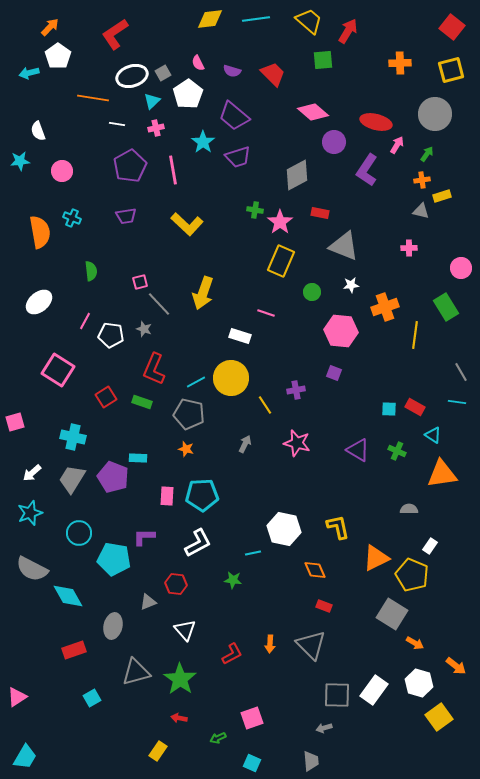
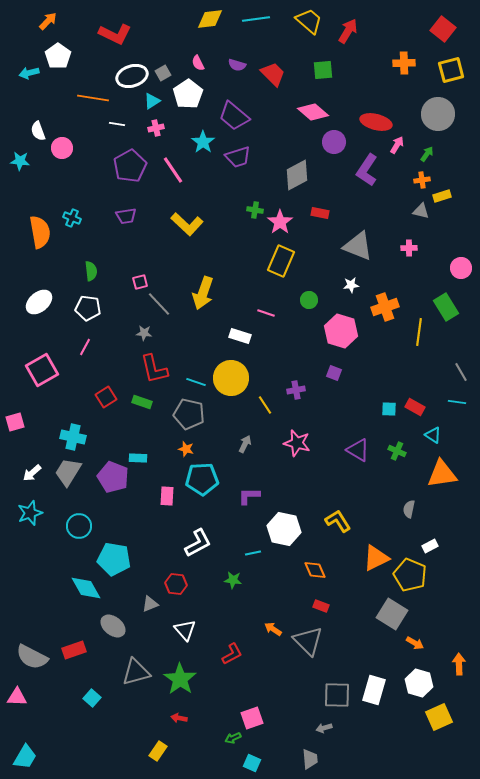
orange arrow at (50, 27): moved 2 px left, 6 px up
red square at (452, 27): moved 9 px left, 2 px down
red L-shape at (115, 34): rotated 120 degrees counterclockwise
green square at (323, 60): moved 10 px down
orange cross at (400, 63): moved 4 px right
purple semicircle at (232, 71): moved 5 px right, 6 px up
cyan triangle at (152, 101): rotated 12 degrees clockwise
gray circle at (435, 114): moved 3 px right
cyan star at (20, 161): rotated 12 degrees clockwise
pink line at (173, 170): rotated 24 degrees counterclockwise
pink circle at (62, 171): moved 23 px up
gray triangle at (344, 246): moved 14 px right
green circle at (312, 292): moved 3 px left, 8 px down
pink line at (85, 321): moved 26 px down
gray star at (144, 329): moved 4 px down; rotated 14 degrees counterclockwise
pink hexagon at (341, 331): rotated 12 degrees clockwise
white pentagon at (111, 335): moved 23 px left, 27 px up
yellow line at (415, 335): moved 4 px right, 3 px up
red L-shape at (154, 369): rotated 36 degrees counterclockwise
pink square at (58, 370): moved 16 px left; rotated 28 degrees clockwise
cyan line at (196, 382): rotated 48 degrees clockwise
gray trapezoid at (72, 479): moved 4 px left, 7 px up
cyan pentagon at (202, 495): moved 16 px up
gray semicircle at (409, 509): rotated 78 degrees counterclockwise
yellow L-shape at (338, 527): moved 6 px up; rotated 20 degrees counterclockwise
cyan circle at (79, 533): moved 7 px up
purple L-shape at (144, 537): moved 105 px right, 41 px up
white rectangle at (430, 546): rotated 28 degrees clockwise
gray semicircle at (32, 569): moved 88 px down
yellow pentagon at (412, 575): moved 2 px left
cyan diamond at (68, 596): moved 18 px right, 8 px up
gray triangle at (148, 602): moved 2 px right, 2 px down
red rectangle at (324, 606): moved 3 px left
gray ellipse at (113, 626): rotated 65 degrees counterclockwise
orange arrow at (270, 644): moved 3 px right, 15 px up; rotated 120 degrees clockwise
gray triangle at (311, 645): moved 3 px left, 4 px up
orange arrow at (456, 666): moved 3 px right, 2 px up; rotated 130 degrees counterclockwise
white rectangle at (374, 690): rotated 20 degrees counterclockwise
pink triangle at (17, 697): rotated 35 degrees clockwise
cyan square at (92, 698): rotated 18 degrees counterclockwise
yellow square at (439, 717): rotated 12 degrees clockwise
green arrow at (218, 738): moved 15 px right
gray trapezoid at (311, 761): moved 1 px left, 2 px up
